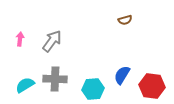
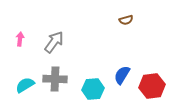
brown semicircle: moved 1 px right
gray arrow: moved 2 px right, 1 px down
red hexagon: rotated 15 degrees counterclockwise
